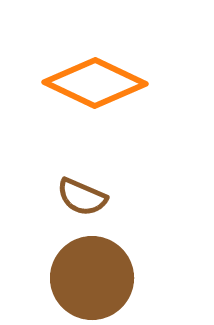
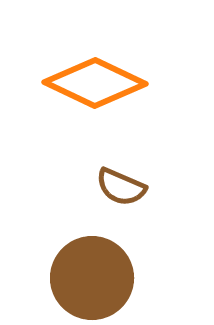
brown semicircle: moved 39 px right, 10 px up
